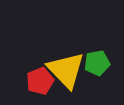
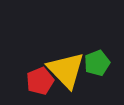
green pentagon: rotated 10 degrees counterclockwise
